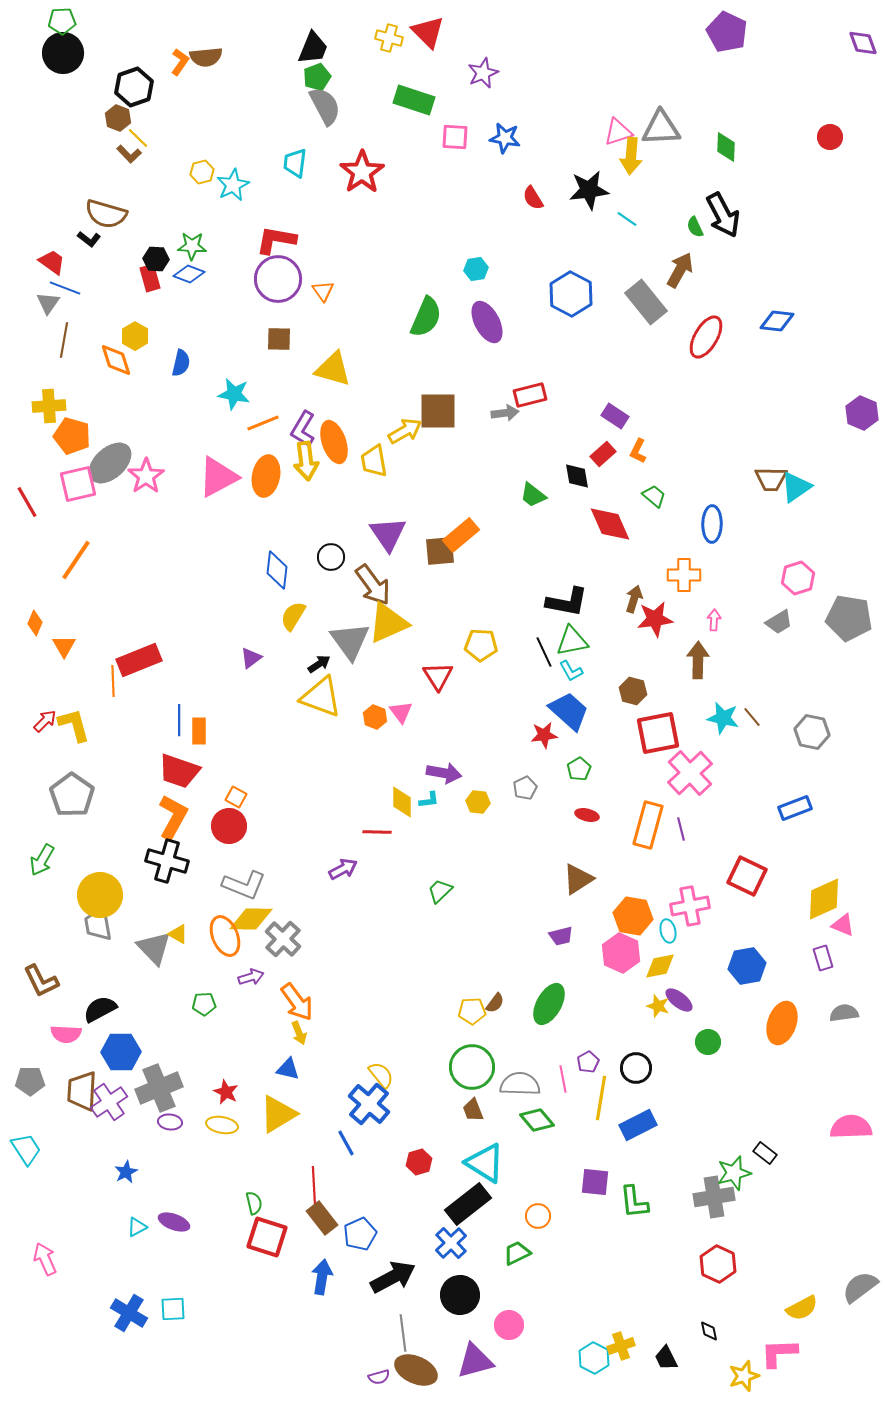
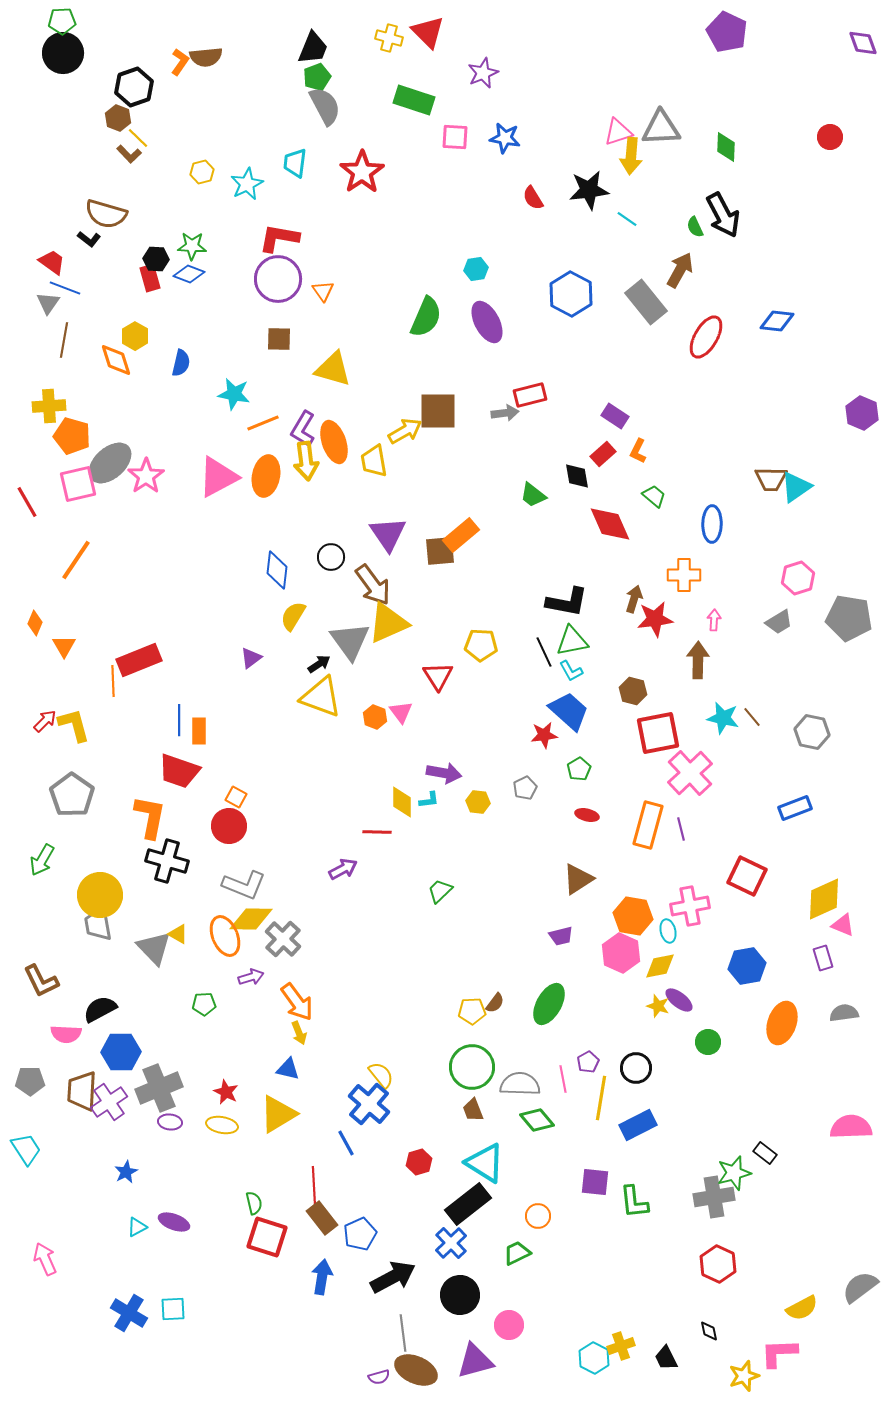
cyan star at (233, 185): moved 14 px right, 1 px up
red L-shape at (276, 240): moved 3 px right, 2 px up
orange L-shape at (173, 817): moved 23 px left; rotated 18 degrees counterclockwise
